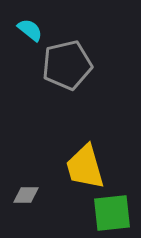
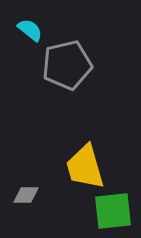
green square: moved 1 px right, 2 px up
